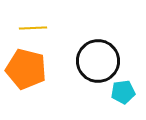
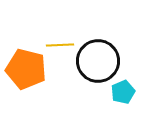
yellow line: moved 27 px right, 17 px down
cyan pentagon: rotated 15 degrees counterclockwise
